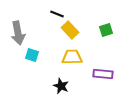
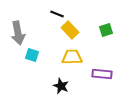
purple rectangle: moved 1 px left
